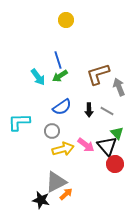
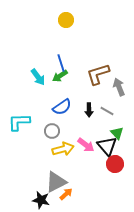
blue line: moved 3 px right, 3 px down
